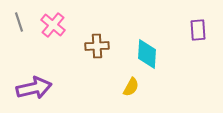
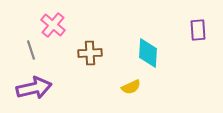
gray line: moved 12 px right, 28 px down
brown cross: moved 7 px left, 7 px down
cyan diamond: moved 1 px right, 1 px up
yellow semicircle: rotated 36 degrees clockwise
